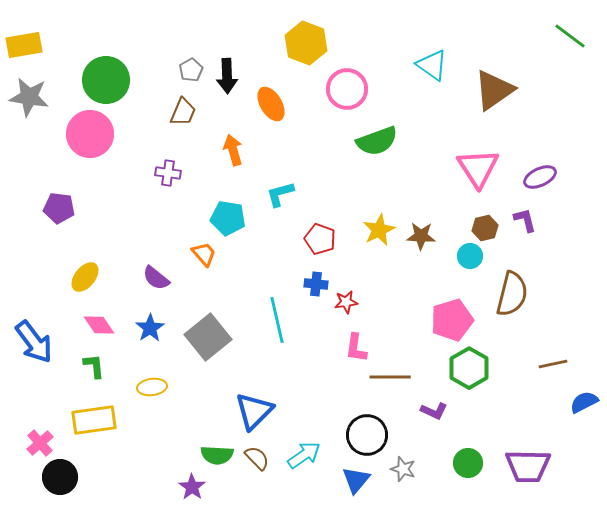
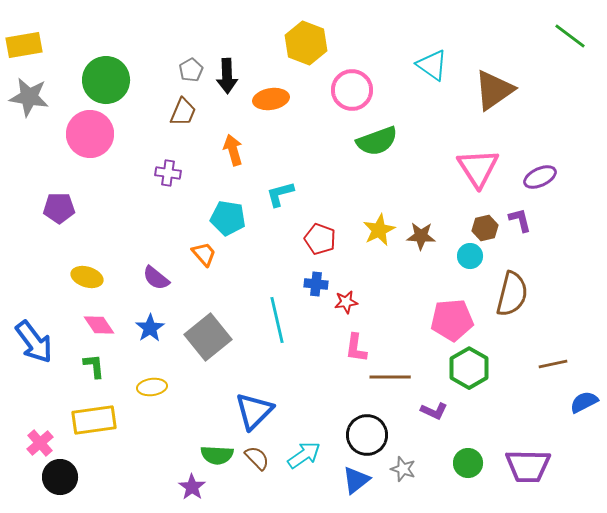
pink circle at (347, 89): moved 5 px right, 1 px down
orange ellipse at (271, 104): moved 5 px up; rotated 68 degrees counterclockwise
purple pentagon at (59, 208): rotated 8 degrees counterclockwise
purple L-shape at (525, 220): moved 5 px left
yellow ellipse at (85, 277): moved 2 px right; rotated 68 degrees clockwise
pink pentagon at (452, 320): rotated 12 degrees clockwise
blue triangle at (356, 480): rotated 12 degrees clockwise
